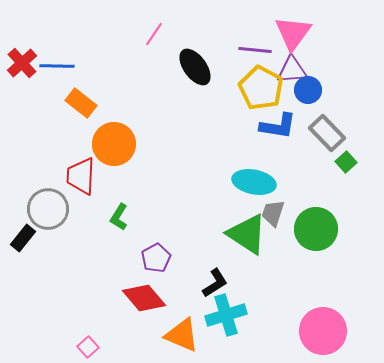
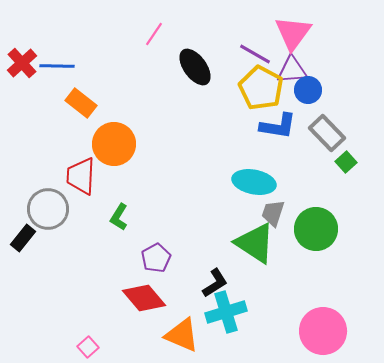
purple line: moved 4 px down; rotated 24 degrees clockwise
green triangle: moved 8 px right, 9 px down
cyan cross: moved 3 px up
